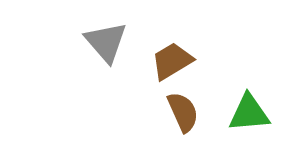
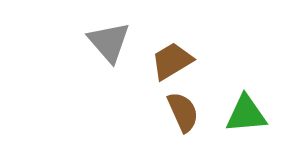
gray triangle: moved 3 px right
green triangle: moved 3 px left, 1 px down
